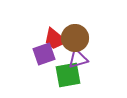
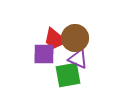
purple square: rotated 20 degrees clockwise
purple triangle: rotated 40 degrees clockwise
